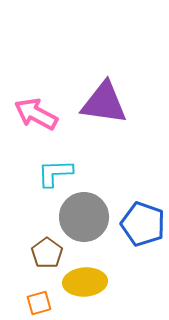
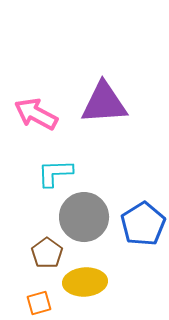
purple triangle: rotated 12 degrees counterclockwise
blue pentagon: rotated 21 degrees clockwise
